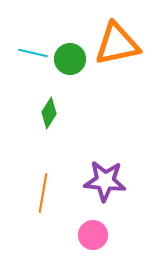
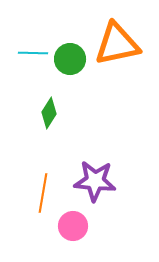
cyan line: rotated 12 degrees counterclockwise
purple star: moved 10 px left
pink circle: moved 20 px left, 9 px up
